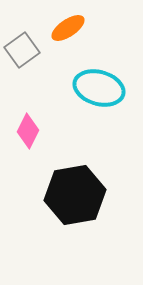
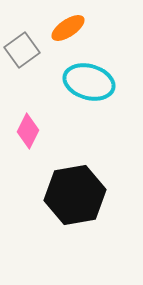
cyan ellipse: moved 10 px left, 6 px up
